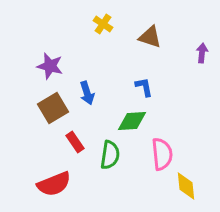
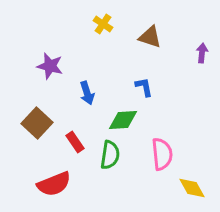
brown square: moved 16 px left, 15 px down; rotated 16 degrees counterclockwise
green diamond: moved 9 px left, 1 px up
yellow diamond: moved 6 px right, 2 px down; rotated 24 degrees counterclockwise
